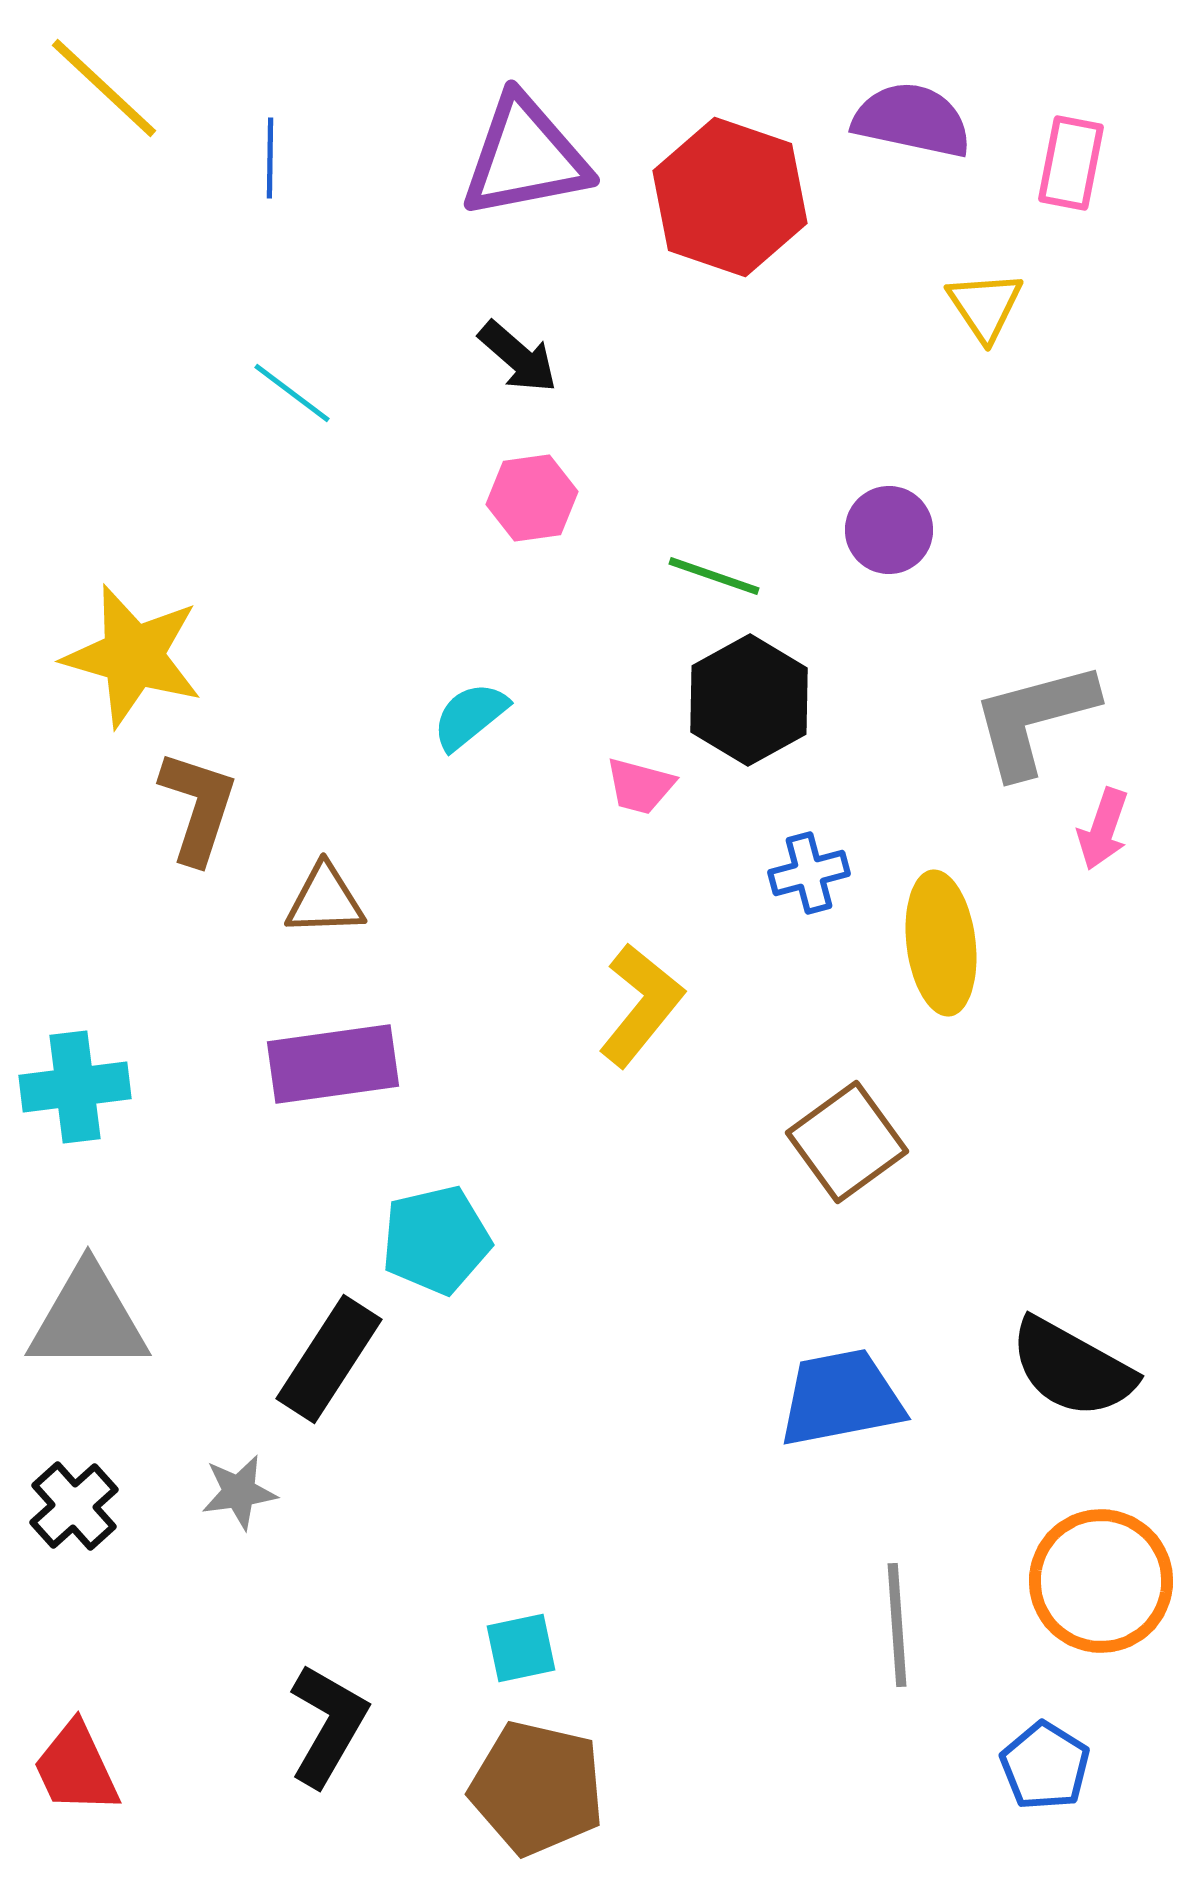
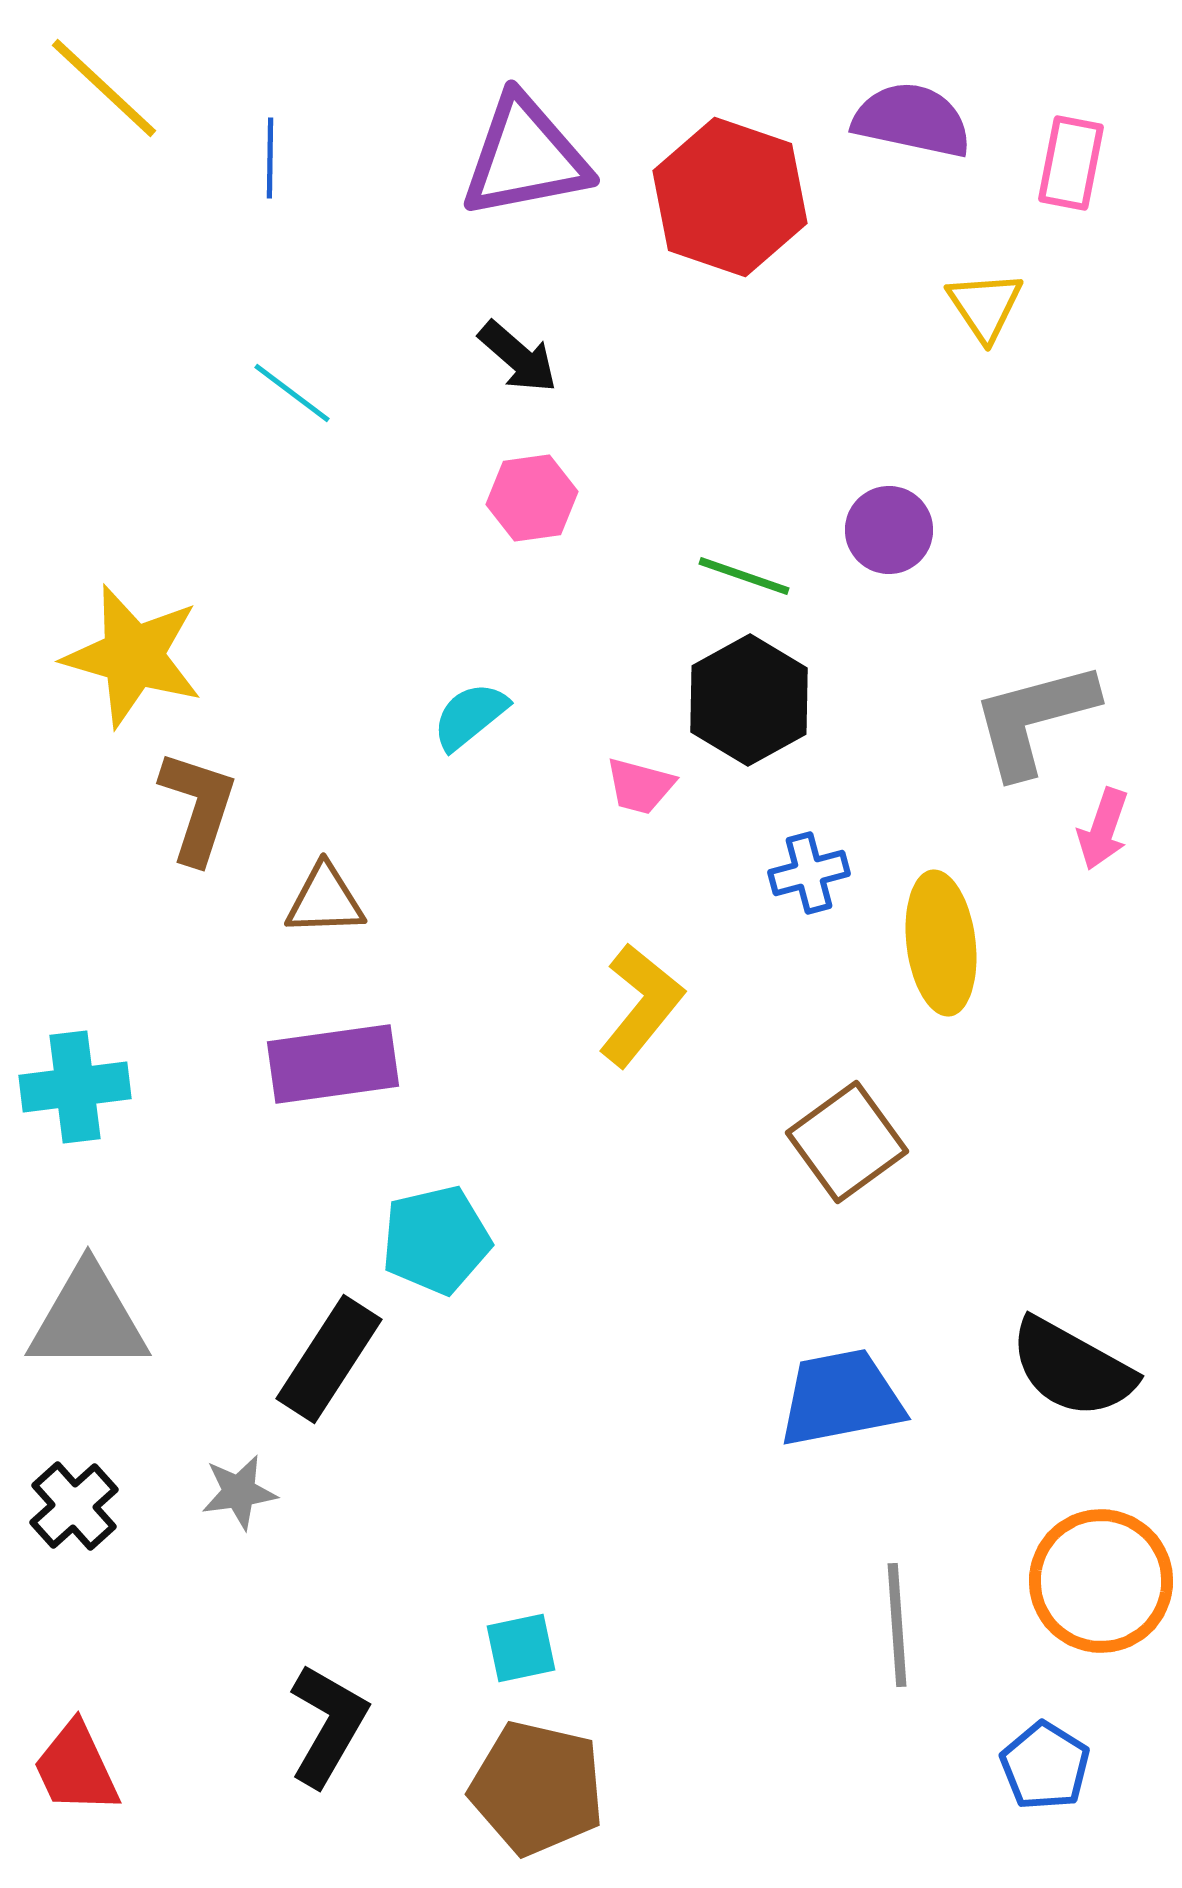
green line: moved 30 px right
